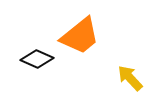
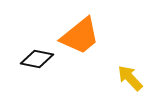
black diamond: rotated 12 degrees counterclockwise
